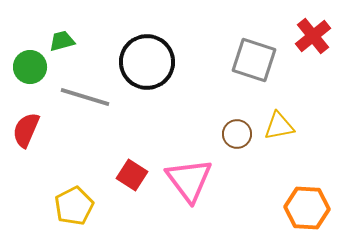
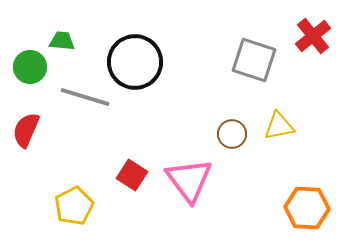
green trapezoid: rotated 20 degrees clockwise
black circle: moved 12 px left
brown circle: moved 5 px left
